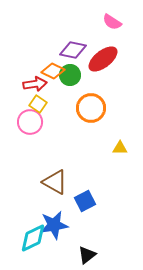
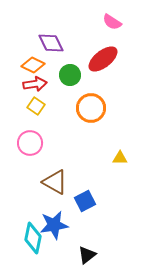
purple diamond: moved 22 px left, 7 px up; rotated 52 degrees clockwise
orange diamond: moved 20 px left, 6 px up
yellow square: moved 2 px left, 2 px down
pink circle: moved 21 px down
yellow triangle: moved 10 px down
cyan diamond: rotated 52 degrees counterclockwise
